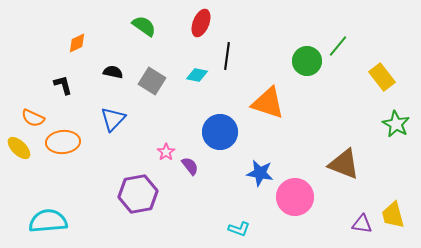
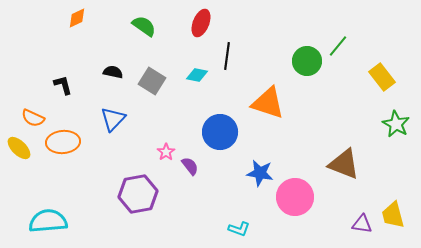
orange diamond: moved 25 px up
